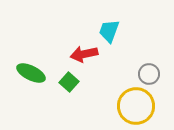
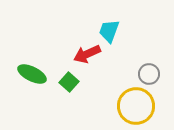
red arrow: moved 3 px right; rotated 12 degrees counterclockwise
green ellipse: moved 1 px right, 1 px down
